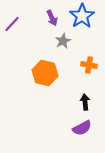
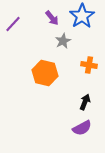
purple arrow: rotated 14 degrees counterclockwise
purple line: moved 1 px right
black arrow: rotated 28 degrees clockwise
